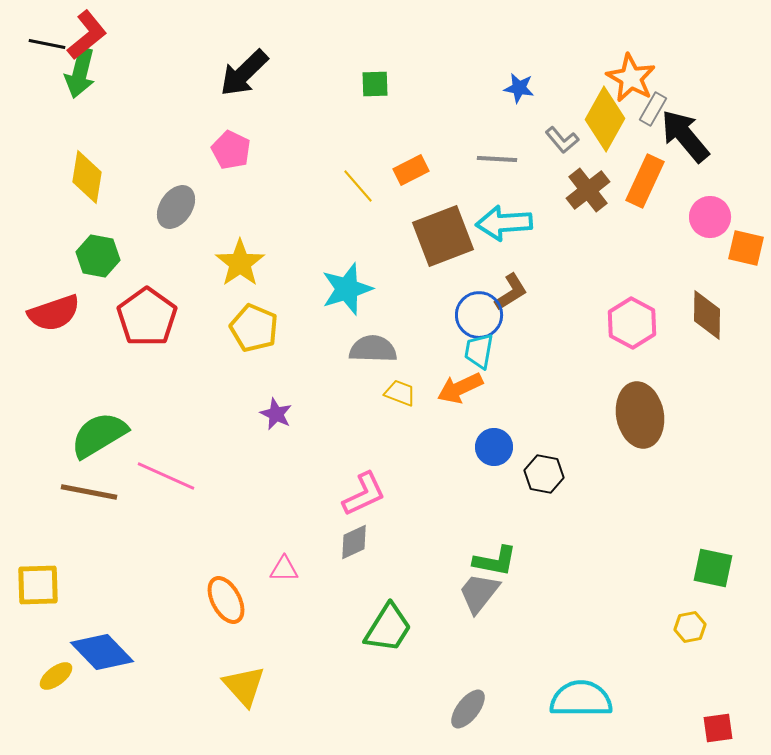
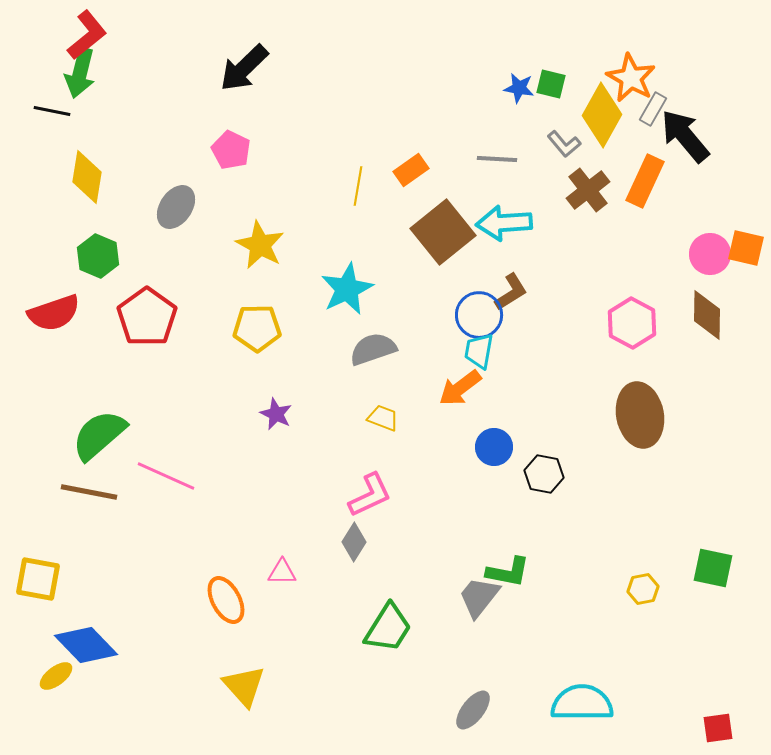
black line at (47, 44): moved 5 px right, 67 px down
black arrow at (244, 73): moved 5 px up
green square at (375, 84): moved 176 px right; rotated 16 degrees clockwise
yellow diamond at (605, 119): moved 3 px left, 4 px up
gray L-shape at (562, 140): moved 2 px right, 4 px down
orange rectangle at (411, 170): rotated 8 degrees counterclockwise
yellow line at (358, 186): rotated 51 degrees clockwise
pink circle at (710, 217): moved 37 px down
brown square at (443, 236): moved 4 px up; rotated 18 degrees counterclockwise
green hexagon at (98, 256): rotated 12 degrees clockwise
yellow star at (240, 263): moved 20 px right, 18 px up; rotated 9 degrees counterclockwise
cyan star at (347, 289): rotated 8 degrees counterclockwise
yellow pentagon at (254, 328): moved 3 px right; rotated 24 degrees counterclockwise
gray semicircle at (373, 349): rotated 21 degrees counterclockwise
orange arrow at (460, 388): rotated 12 degrees counterclockwise
yellow trapezoid at (400, 393): moved 17 px left, 25 px down
green semicircle at (99, 435): rotated 10 degrees counterclockwise
pink L-shape at (364, 494): moved 6 px right, 1 px down
gray diamond at (354, 542): rotated 33 degrees counterclockwise
green L-shape at (495, 561): moved 13 px right, 11 px down
pink triangle at (284, 569): moved 2 px left, 3 px down
yellow square at (38, 585): moved 6 px up; rotated 12 degrees clockwise
gray trapezoid at (479, 593): moved 4 px down
yellow hexagon at (690, 627): moved 47 px left, 38 px up
blue diamond at (102, 652): moved 16 px left, 7 px up
cyan semicircle at (581, 699): moved 1 px right, 4 px down
gray ellipse at (468, 709): moved 5 px right, 1 px down
